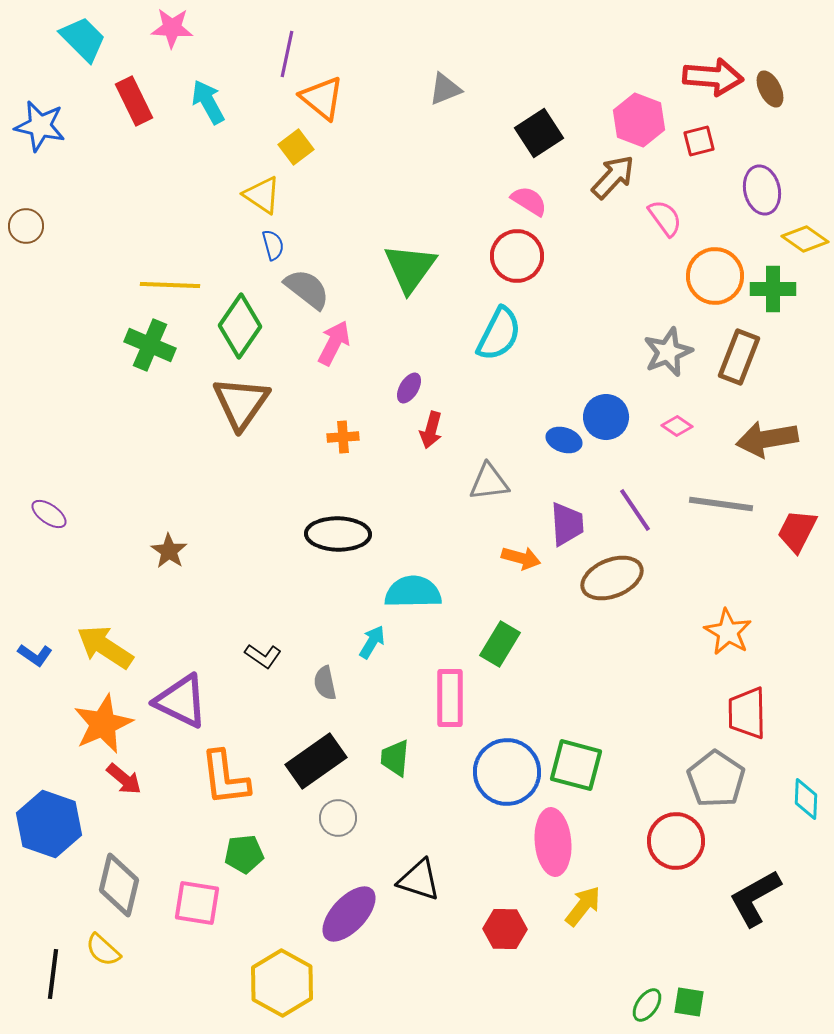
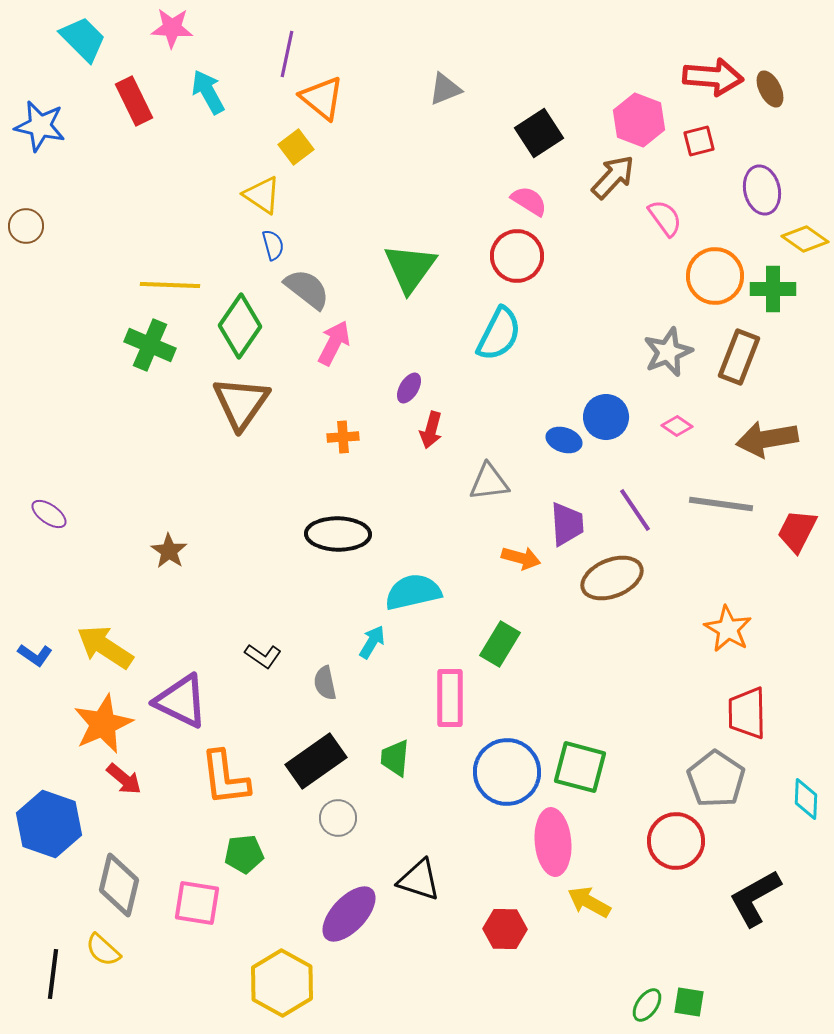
cyan arrow at (208, 102): moved 10 px up
cyan semicircle at (413, 592): rotated 12 degrees counterclockwise
orange star at (728, 632): moved 3 px up
green square at (576, 765): moved 4 px right, 2 px down
yellow arrow at (583, 906): moved 6 px right, 4 px up; rotated 99 degrees counterclockwise
